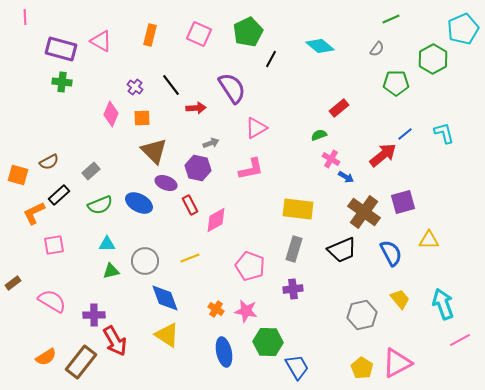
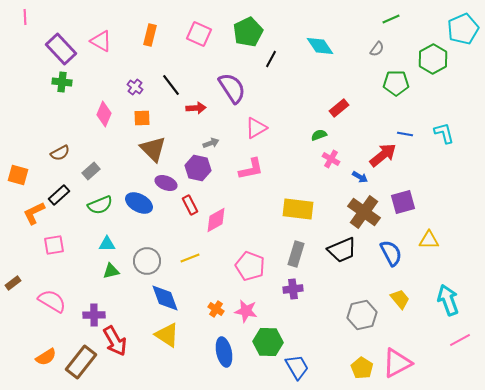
cyan diamond at (320, 46): rotated 16 degrees clockwise
purple rectangle at (61, 49): rotated 32 degrees clockwise
pink diamond at (111, 114): moved 7 px left
blue line at (405, 134): rotated 49 degrees clockwise
brown triangle at (154, 151): moved 1 px left, 2 px up
brown semicircle at (49, 162): moved 11 px right, 9 px up
blue arrow at (346, 177): moved 14 px right
gray rectangle at (294, 249): moved 2 px right, 5 px down
gray circle at (145, 261): moved 2 px right
cyan arrow at (443, 304): moved 5 px right, 4 px up
